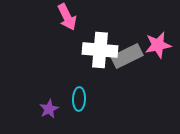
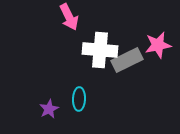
pink arrow: moved 2 px right
gray rectangle: moved 4 px down
